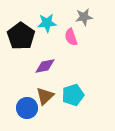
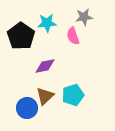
pink semicircle: moved 2 px right, 1 px up
